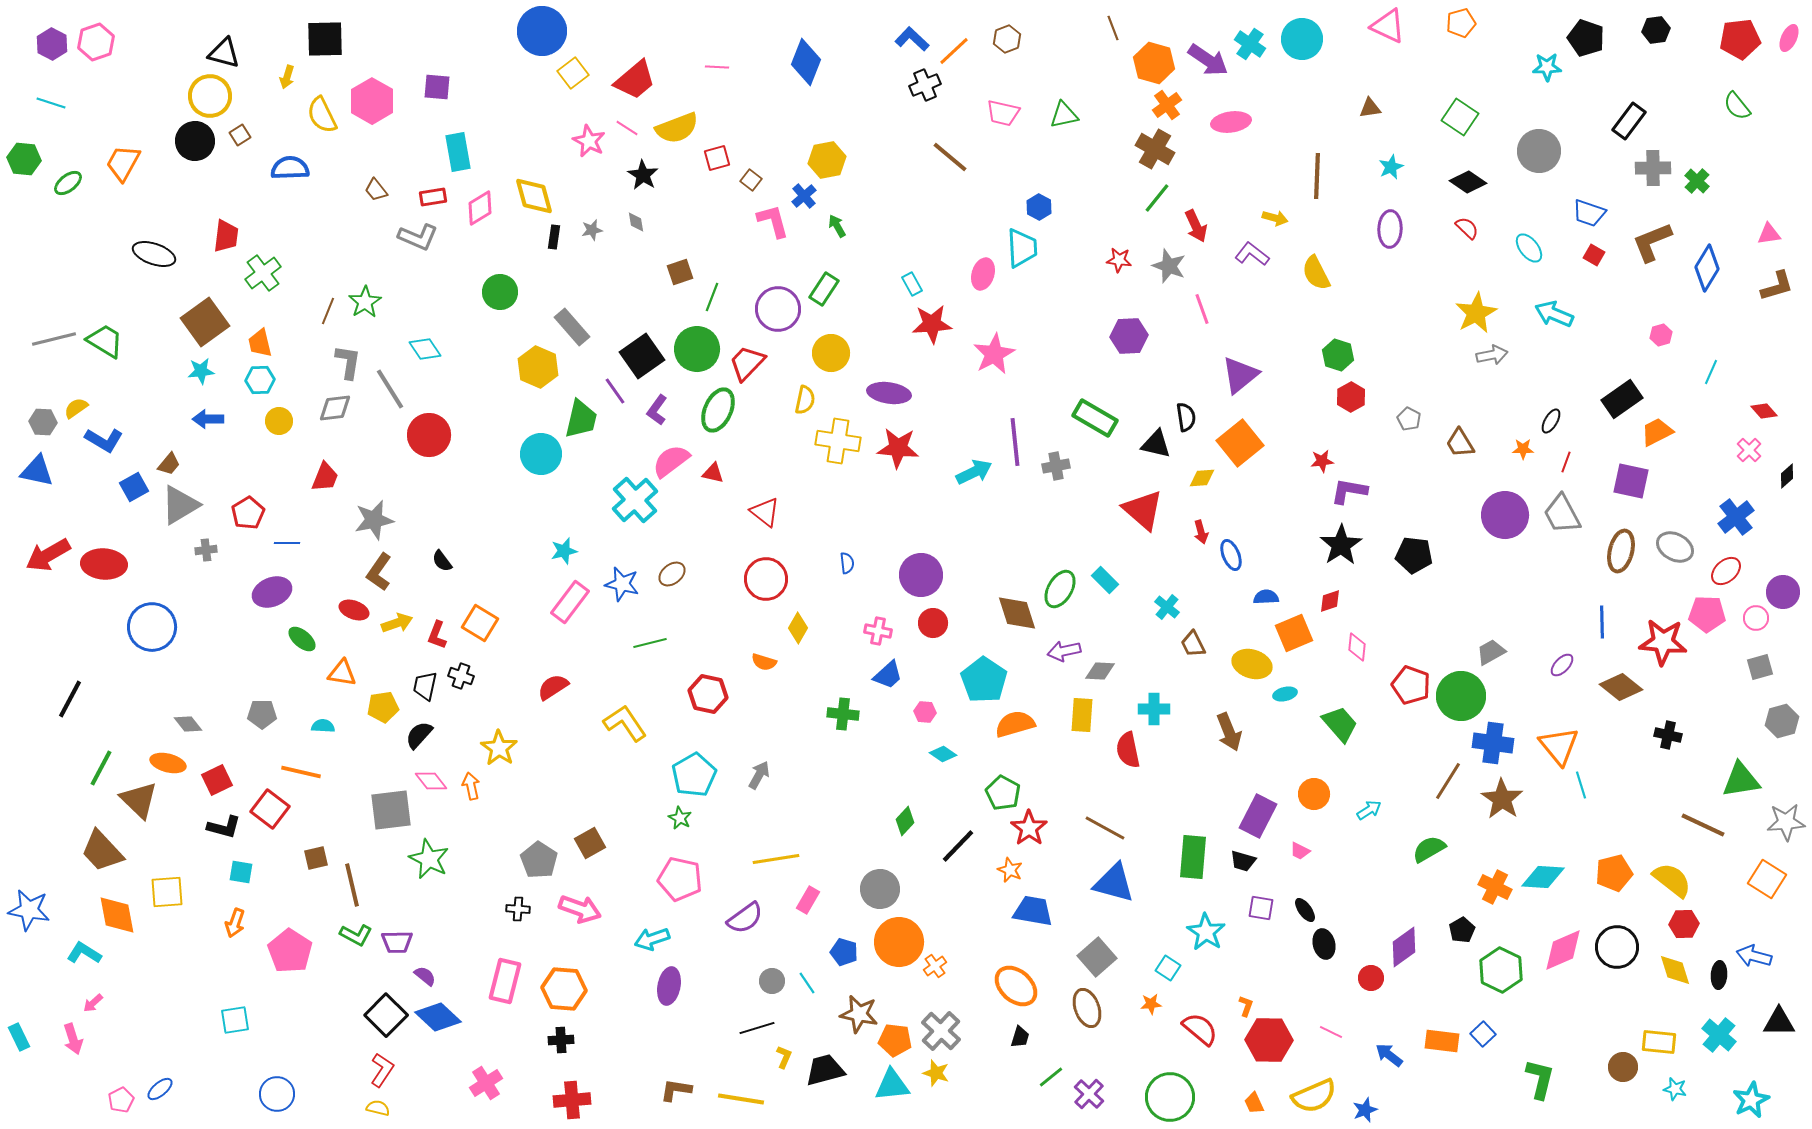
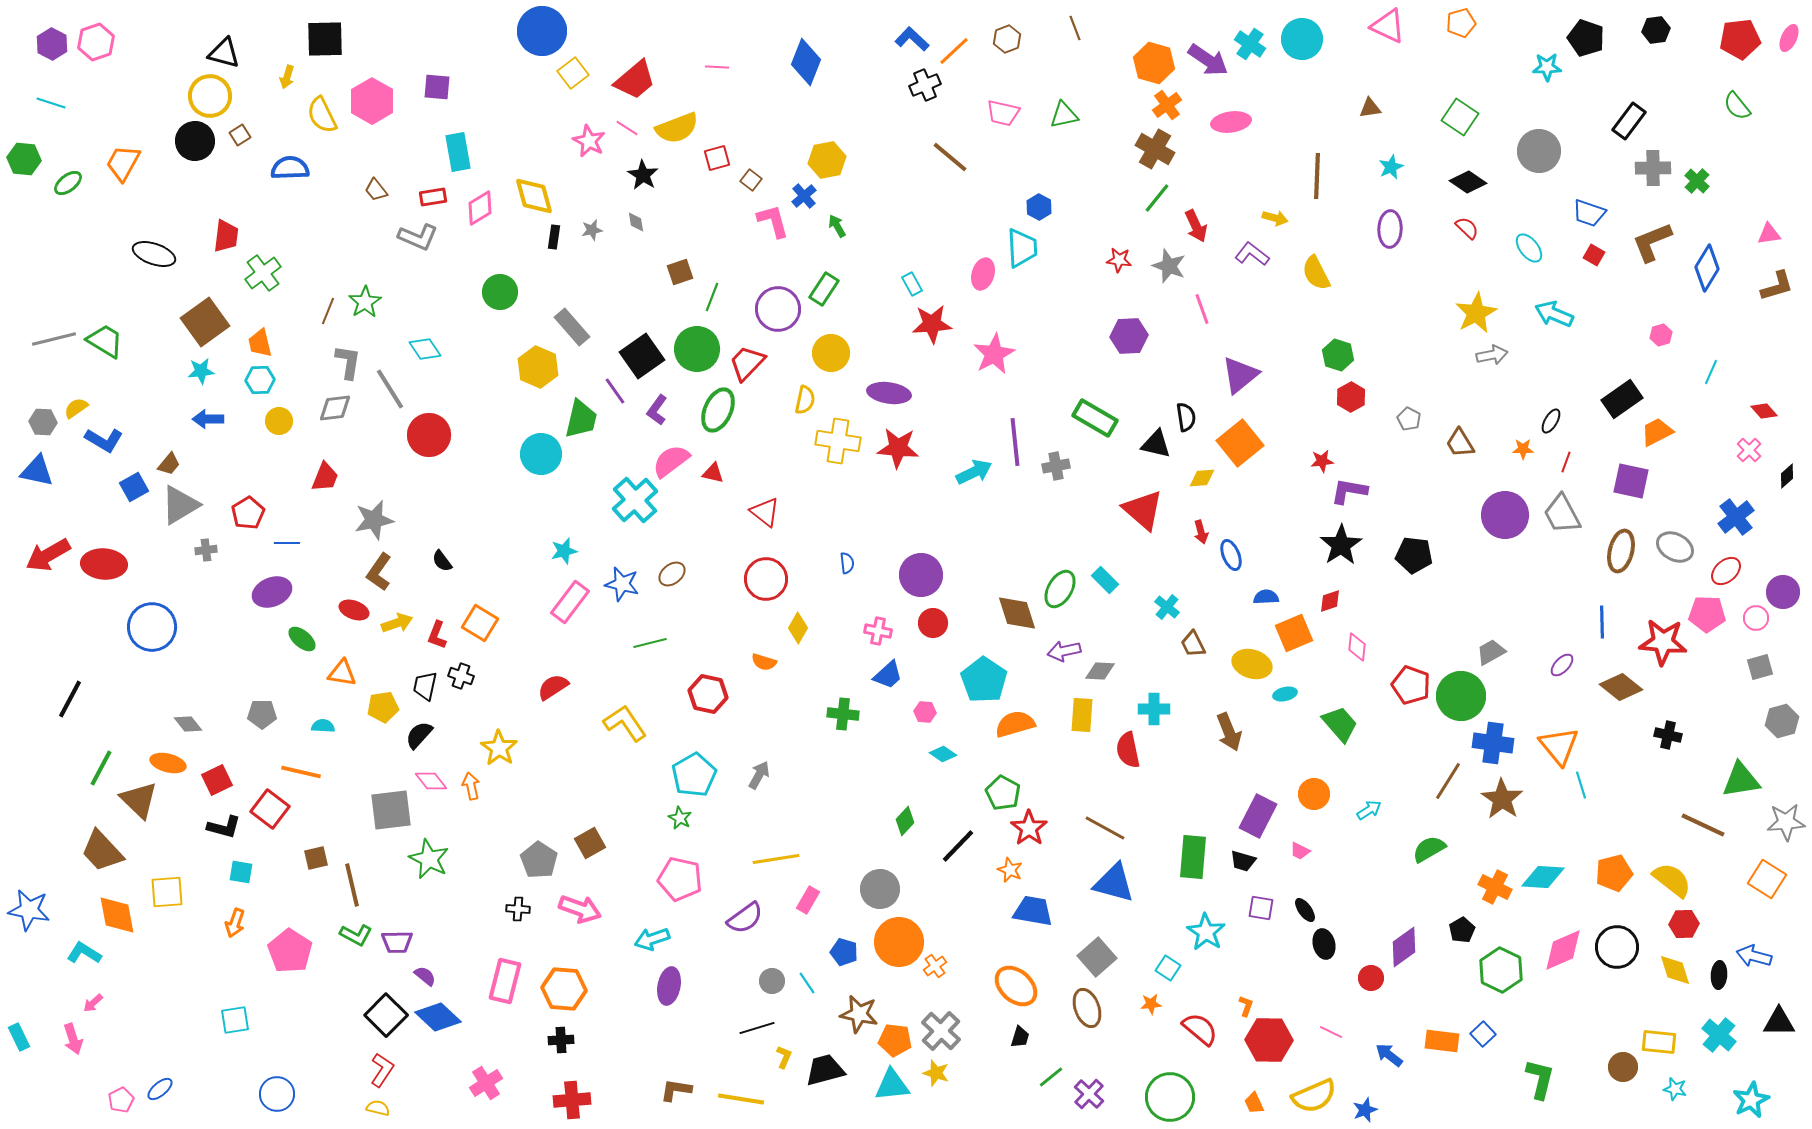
brown line at (1113, 28): moved 38 px left
